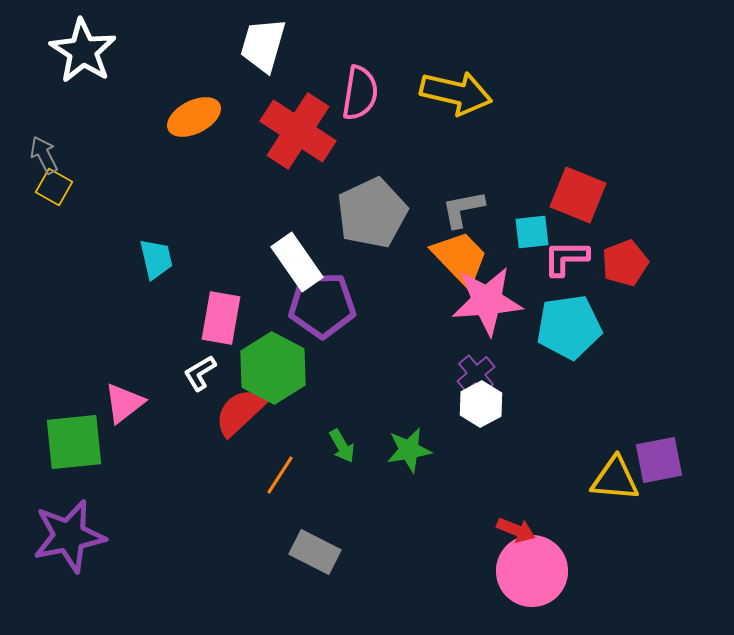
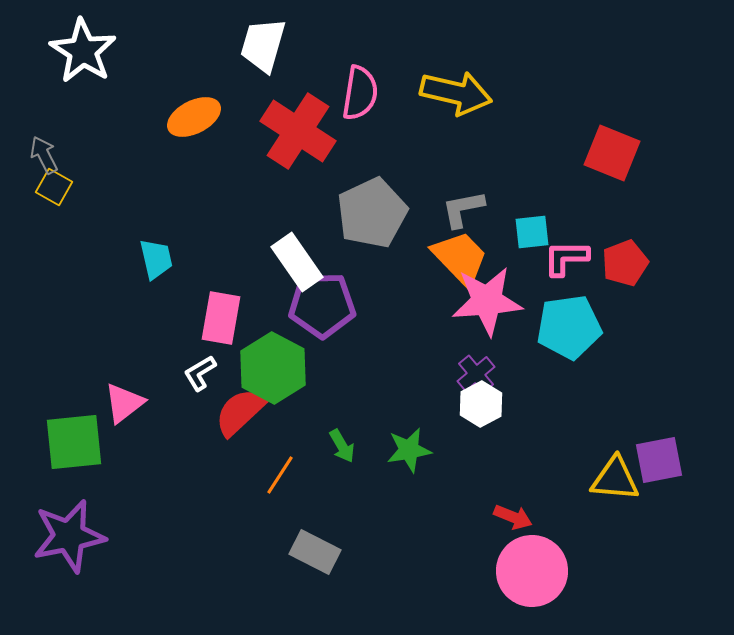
red square: moved 34 px right, 42 px up
red arrow: moved 3 px left, 13 px up
